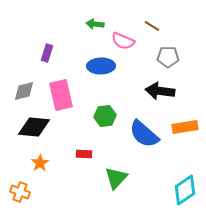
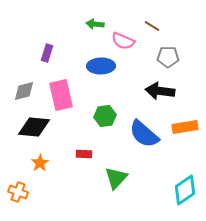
orange cross: moved 2 px left
